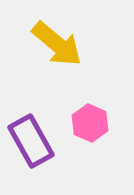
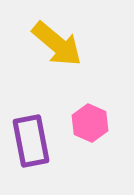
purple rectangle: rotated 18 degrees clockwise
